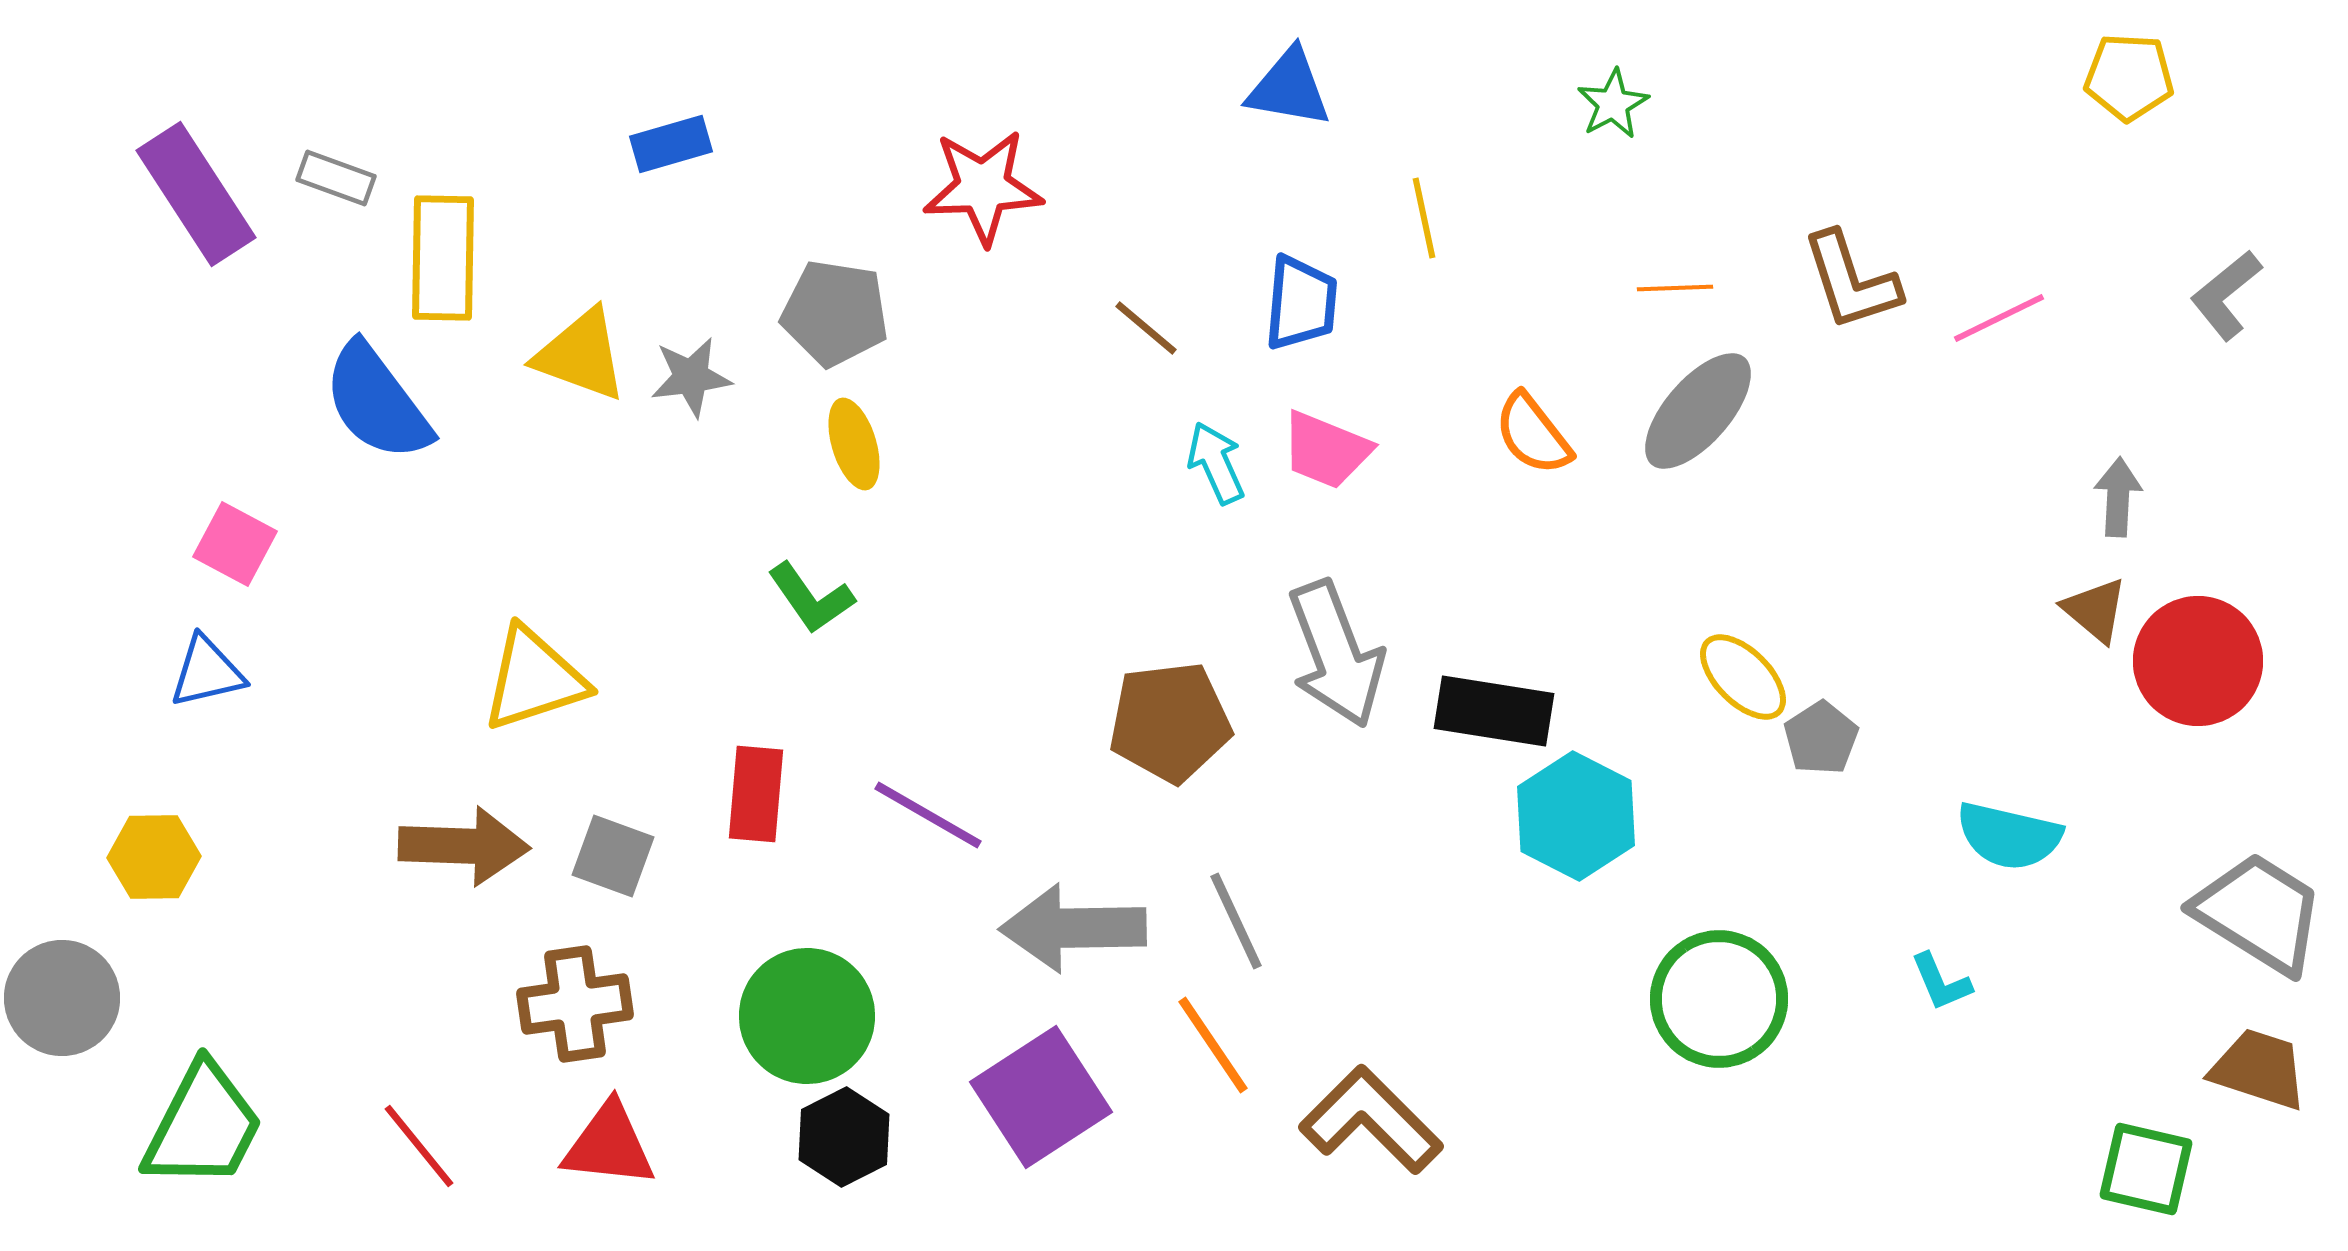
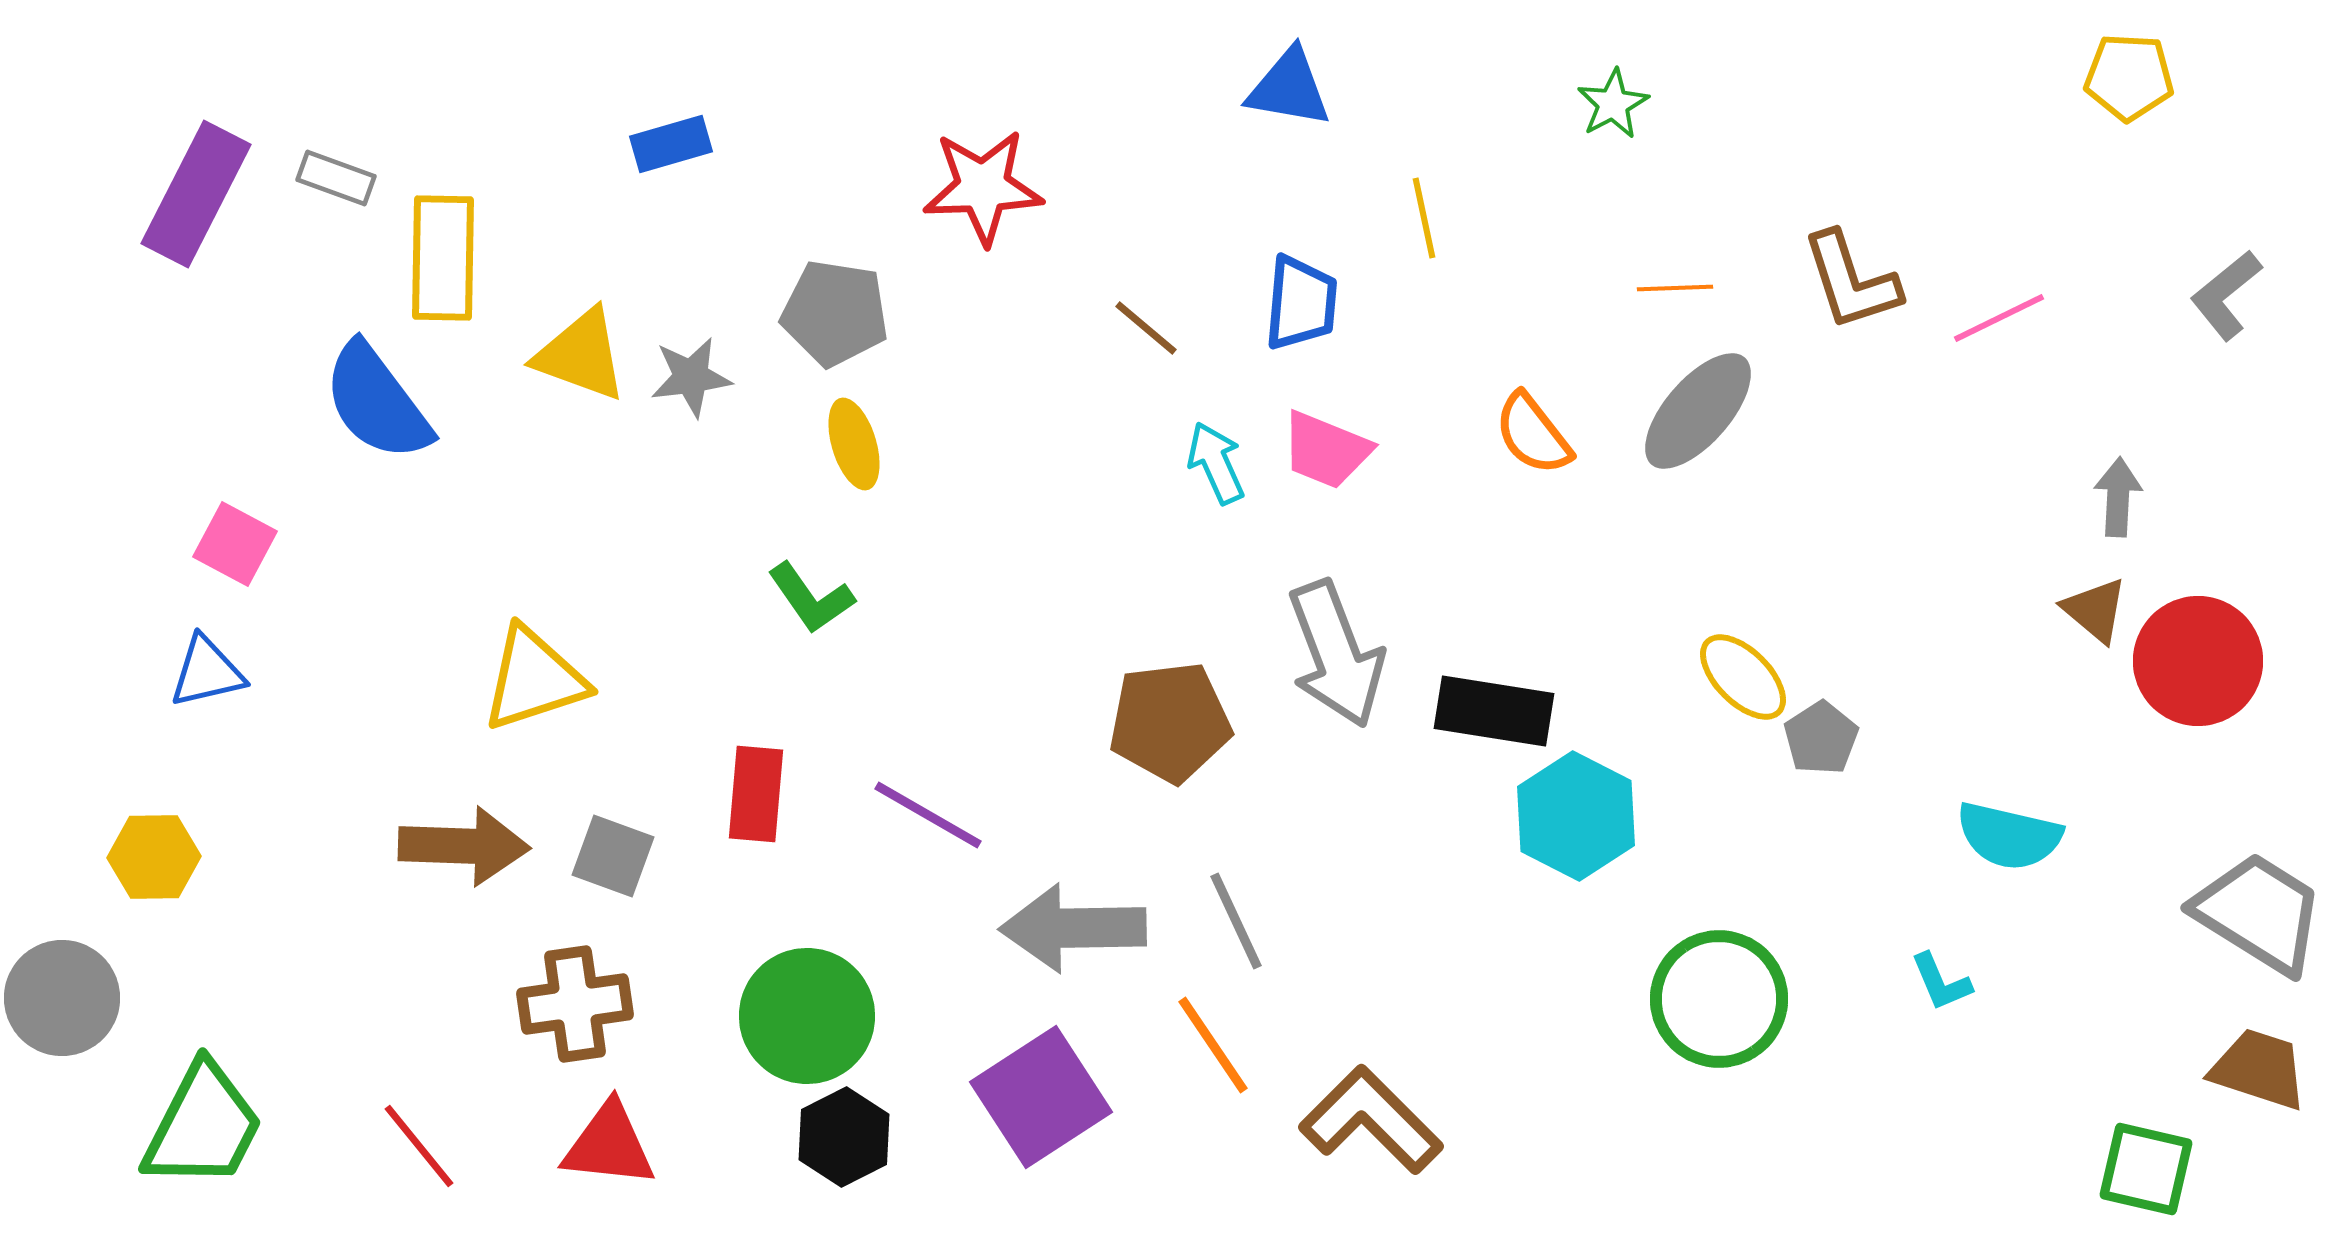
purple rectangle at (196, 194): rotated 60 degrees clockwise
